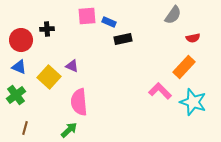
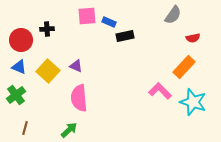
black rectangle: moved 2 px right, 3 px up
purple triangle: moved 4 px right
yellow square: moved 1 px left, 6 px up
pink semicircle: moved 4 px up
